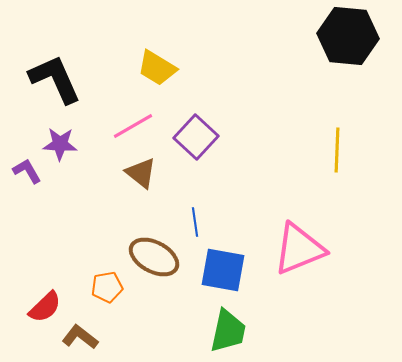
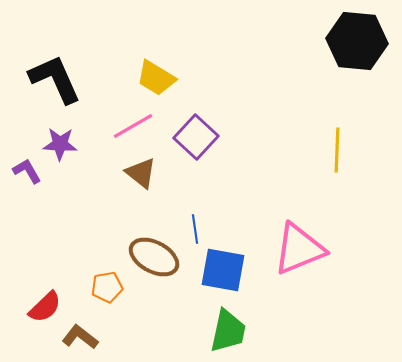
black hexagon: moved 9 px right, 5 px down
yellow trapezoid: moved 1 px left, 10 px down
blue line: moved 7 px down
